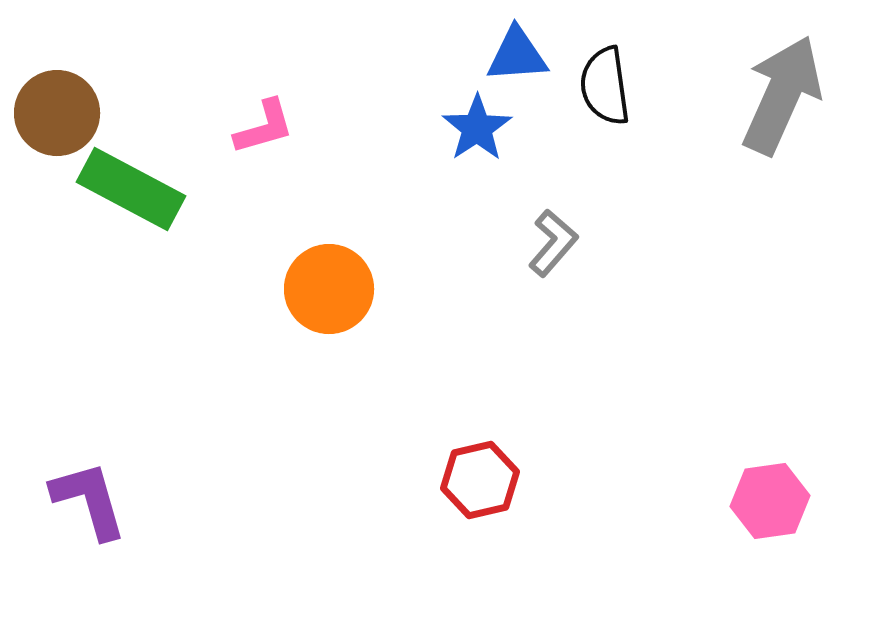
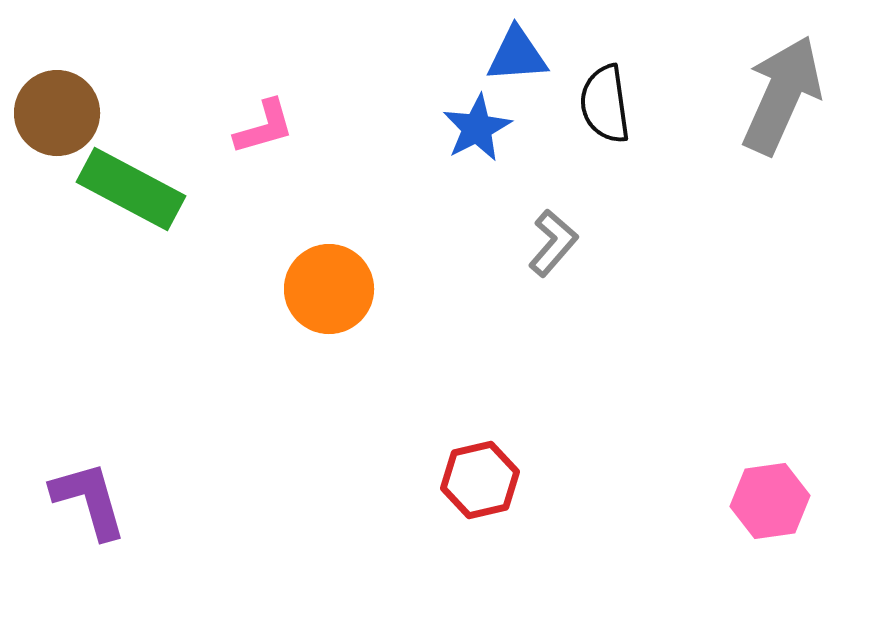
black semicircle: moved 18 px down
blue star: rotated 6 degrees clockwise
